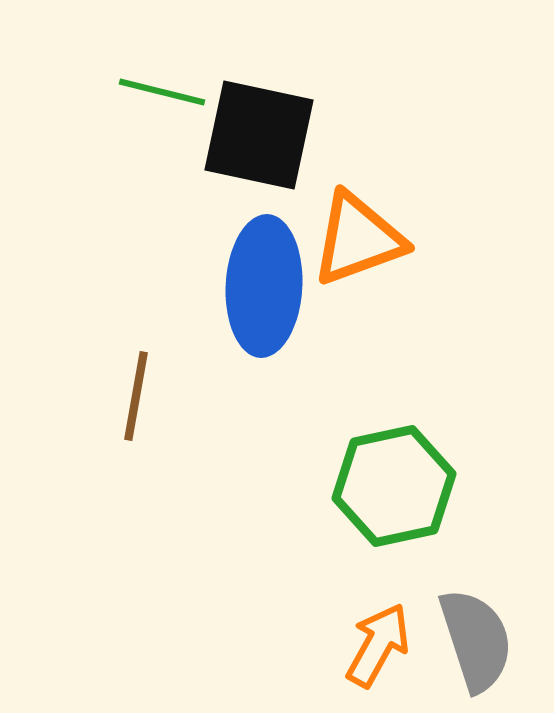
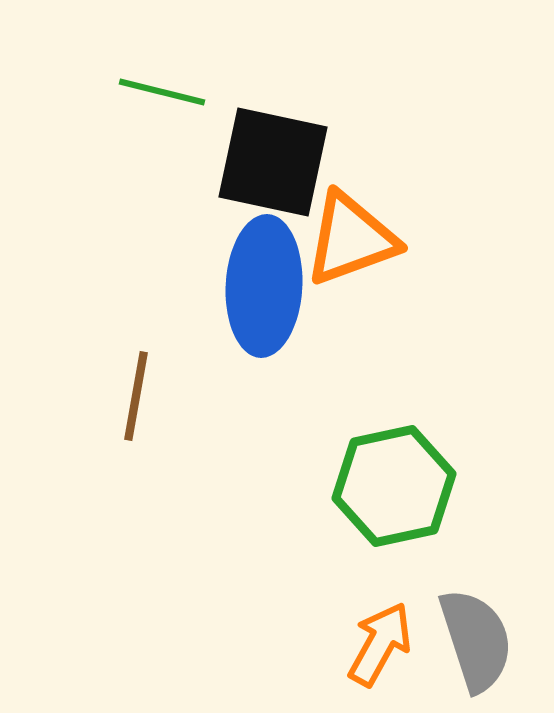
black square: moved 14 px right, 27 px down
orange triangle: moved 7 px left
orange arrow: moved 2 px right, 1 px up
